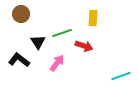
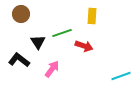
yellow rectangle: moved 1 px left, 2 px up
pink arrow: moved 5 px left, 6 px down
